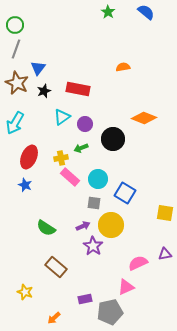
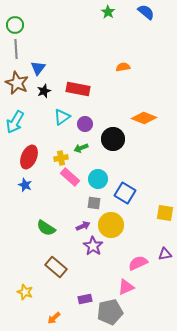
gray line: rotated 24 degrees counterclockwise
cyan arrow: moved 1 px up
